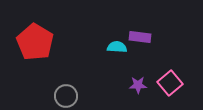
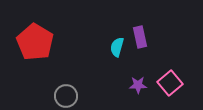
purple rectangle: rotated 70 degrees clockwise
cyan semicircle: rotated 78 degrees counterclockwise
